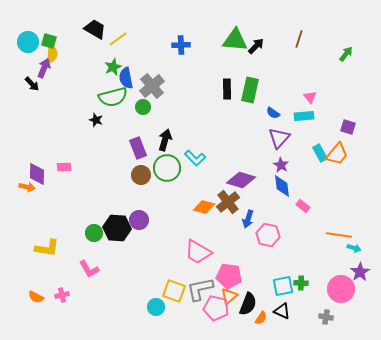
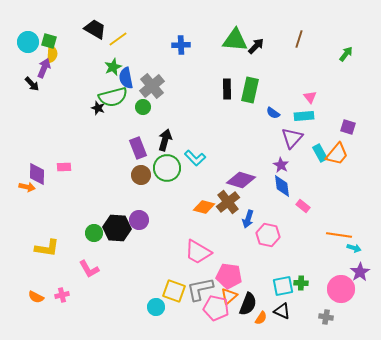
black star at (96, 120): moved 2 px right, 12 px up
purple triangle at (279, 138): moved 13 px right
